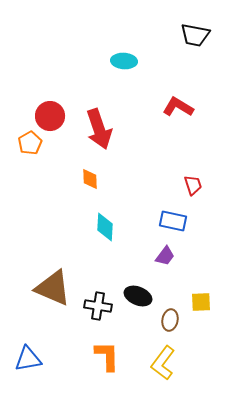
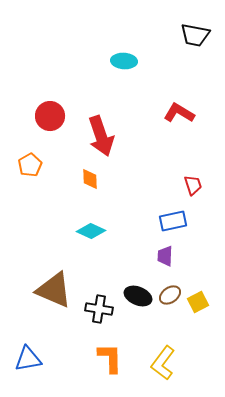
red L-shape: moved 1 px right, 6 px down
red arrow: moved 2 px right, 7 px down
orange pentagon: moved 22 px down
blue rectangle: rotated 24 degrees counterclockwise
cyan diamond: moved 14 px left, 4 px down; rotated 68 degrees counterclockwise
purple trapezoid: rotated 145 degrees clockwise
brown triangle: moved 1 px right, 2 px down
yellow square: moved 3 px left; rotated 25 degrees counterclockwise
black cross: moved 1 px right, 3 px down
brown ellipse: moved 25 px up; rotated 45 degrees clockwise
orange L-shape: moved 3 px right, 2 px down
